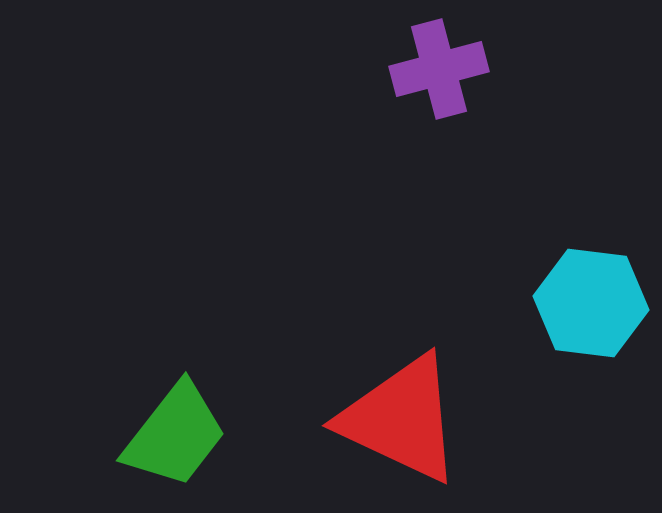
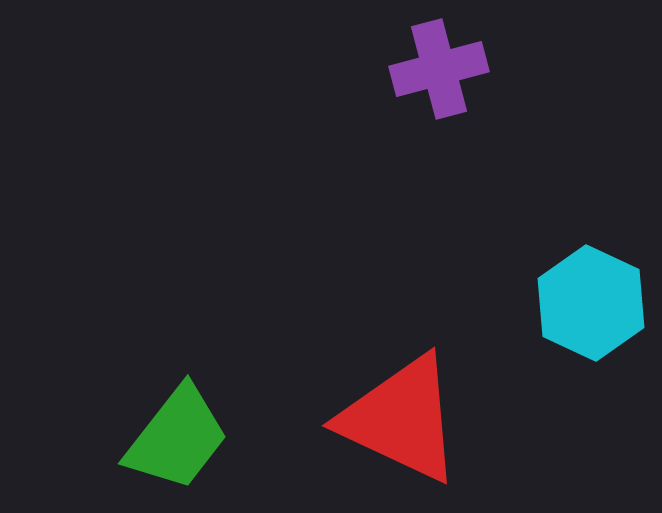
cyan hexagon: rotated 18 degrees clockwise
green trapezoid: moved 2 px right, 3 px down
